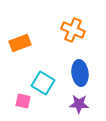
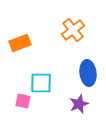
orange cross: rotated 30 degrees clockwise
blue ellipse: moved 8 px right
cyan square: moved 2 px left; rotated 30 degrees counterclockwise
purple star: rotated 24 degrees counterclockwise
